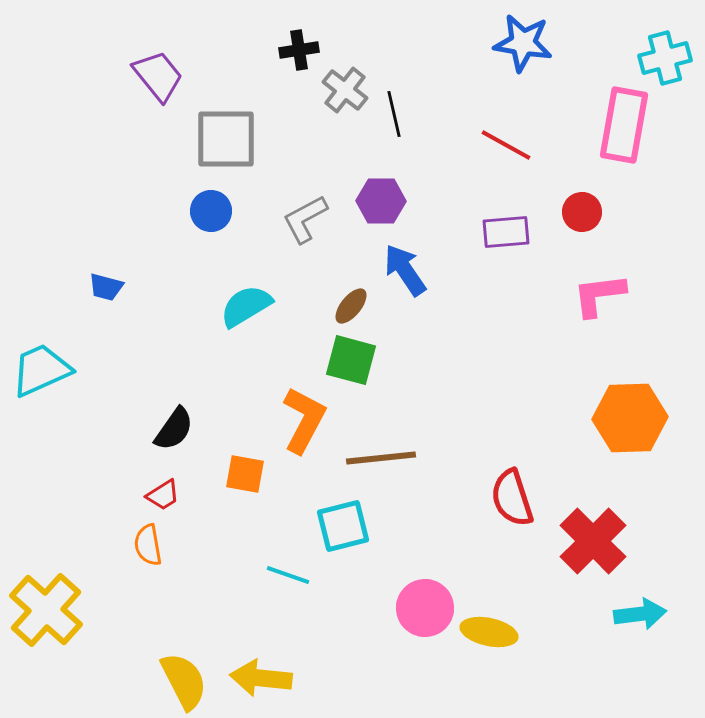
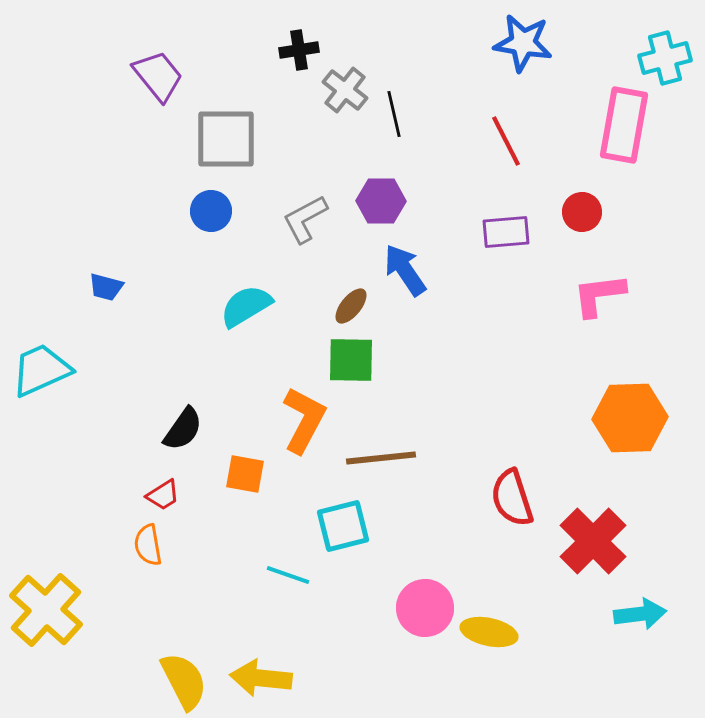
red line: moved 4 px up; rotated 34 degrees clockwise
green square: rotated 14 degrees counterclockwise
black semicircle: moved 9 px right
